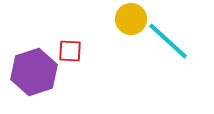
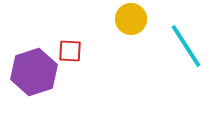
cyan line: moved 18 px right, 5 px down; rotated 15 degrees clockwise
